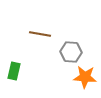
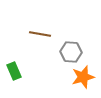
green rectangle: rotated 36 degrees counterclockwise
orange star: moved 2 px left; rotated 20 degrees counterclockwise
